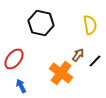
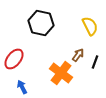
yellow semicircle: moved 1 px down; rotated 18 degrees counterclockwise
black line: moved 1 px down; rotated 24 degrees counterclockwise
blue arrow: moved 1 px right, 1 px down
